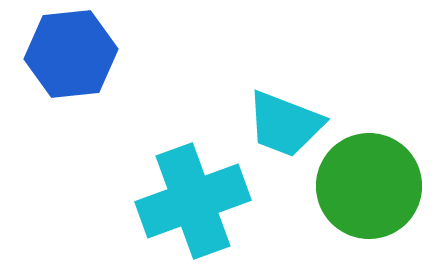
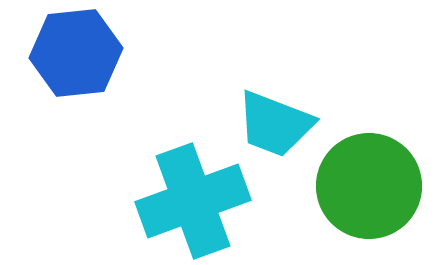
blue hexagon: moved 5 px right, 1 px up
cyan trapezoid: moved 10 px left
